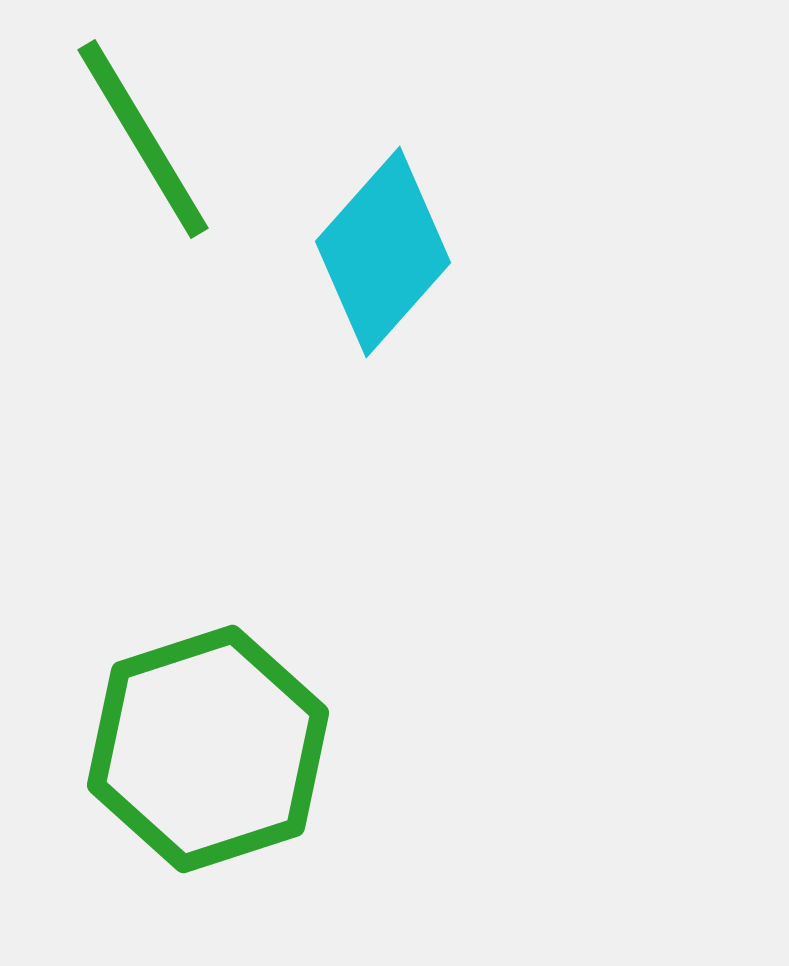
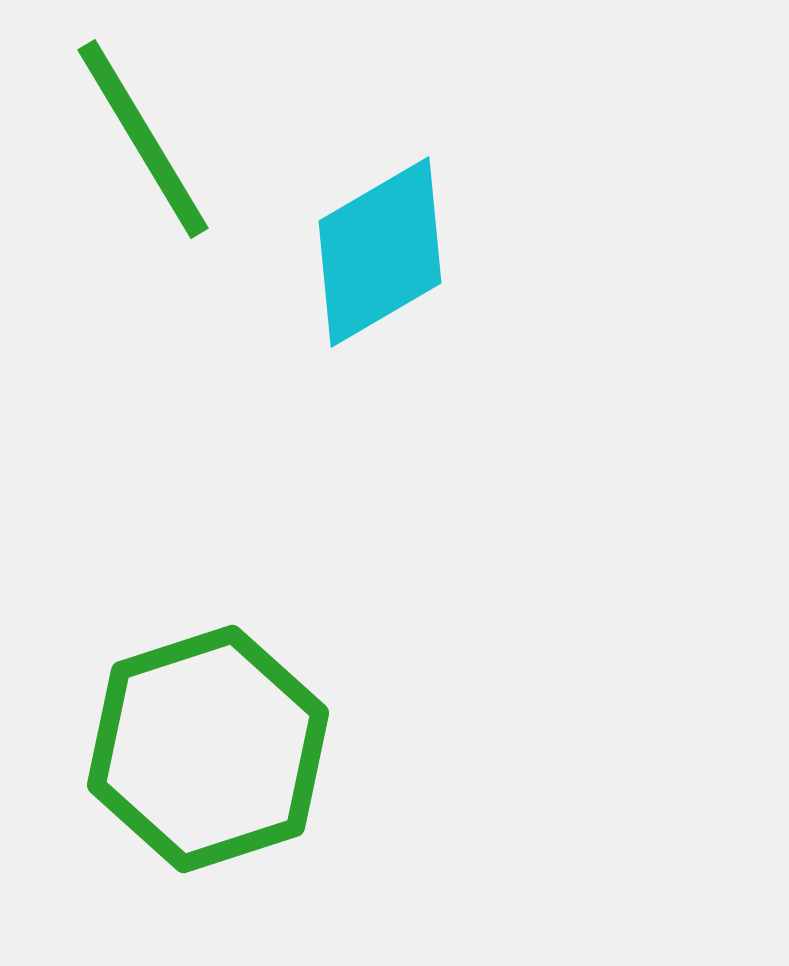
cyan diamond: moved 3 px left; rotated 18 degrees clockwise
